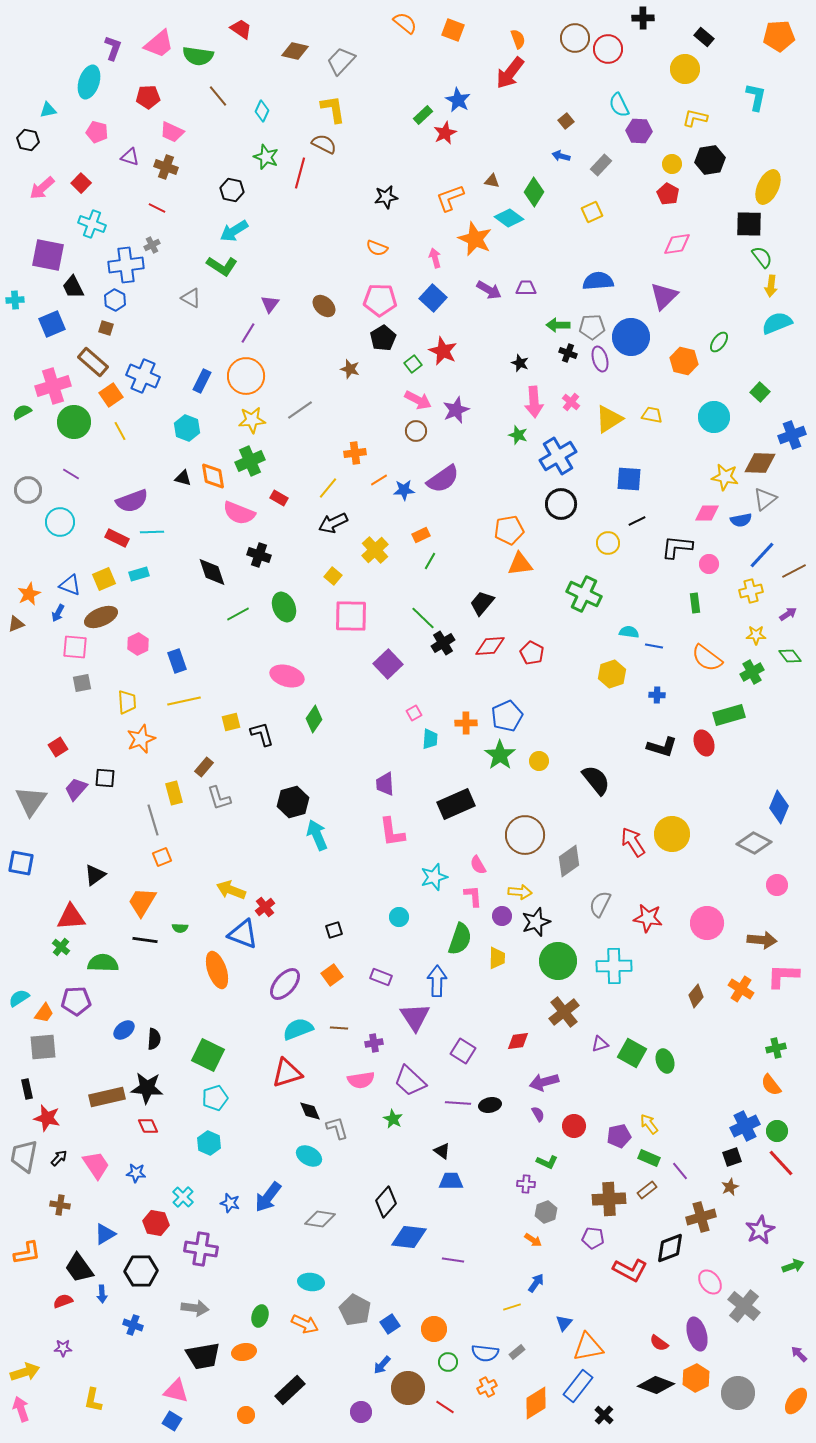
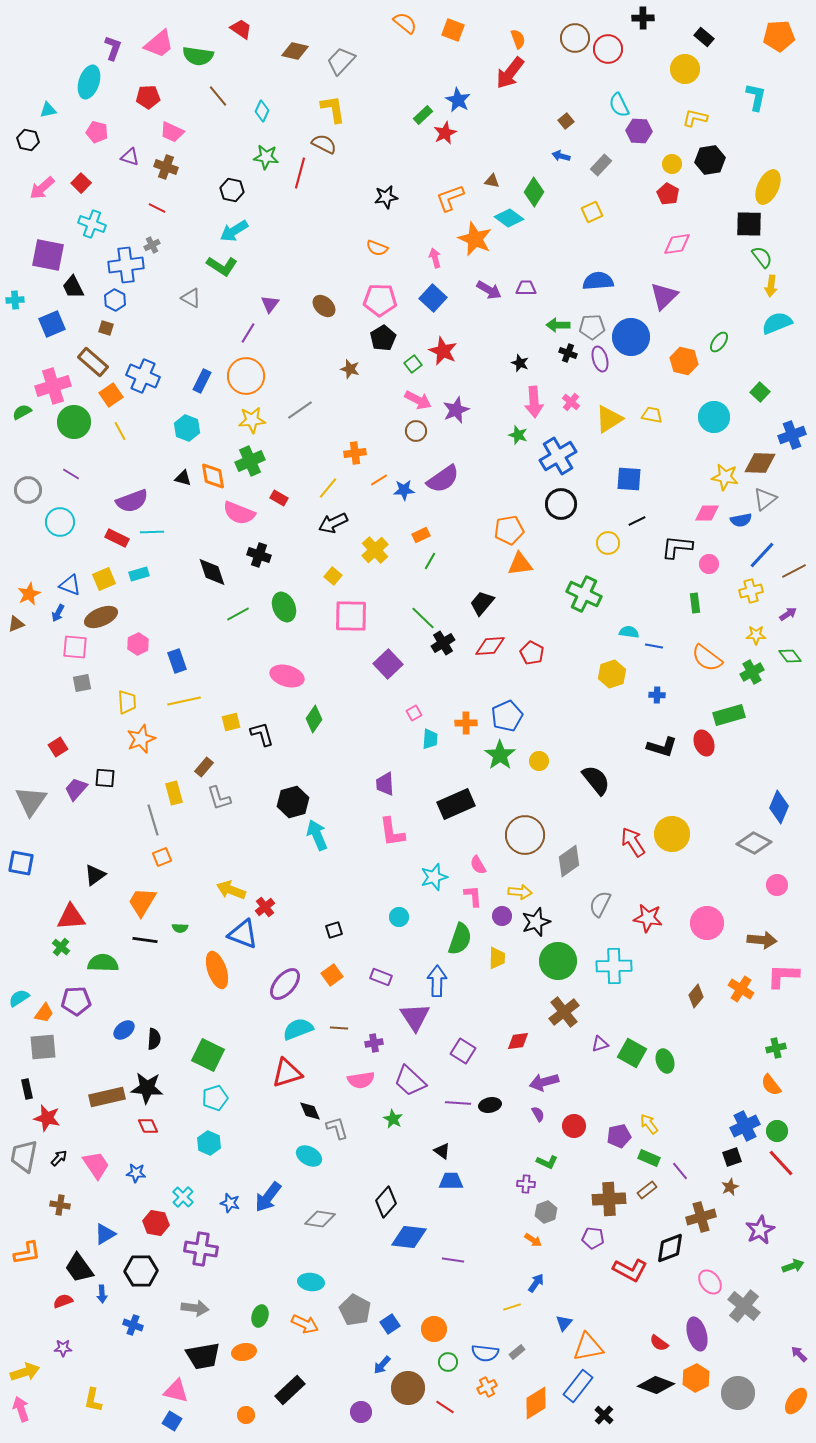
green star at (266, 157): rotated 15 degrees counterclockwise
